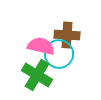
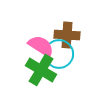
pink semicircle: rotated 20 degrees clockwise
green cross: moved 4 px right, 5 px up
